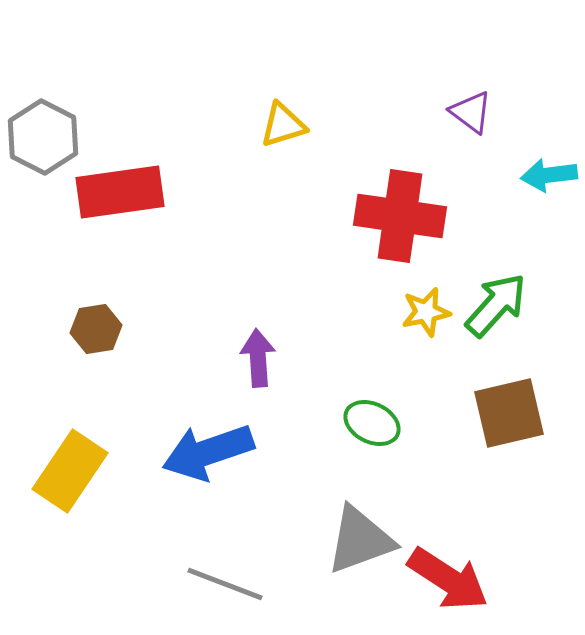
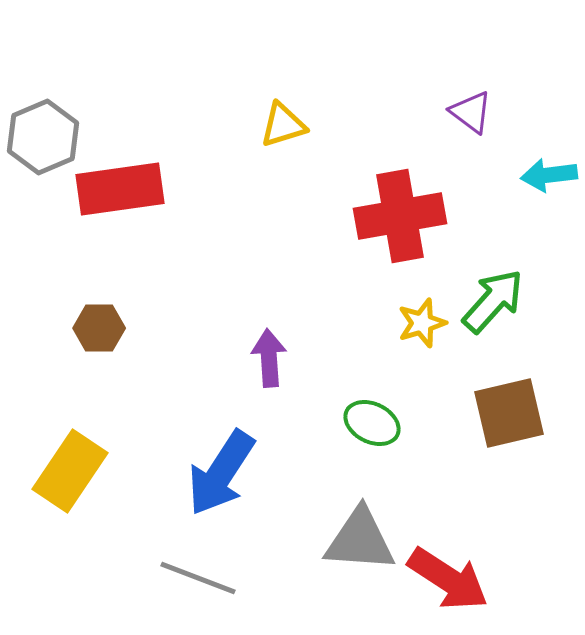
gray hexagon: rotated 10 degrees clockwise
red rectangle: moved 3 px up
red cross: rotated 18 degrees counterclockwise
green arrow: moved 3 px left, 4 px up
yellow star: moved 4 px left, 11 px down; rotated 6 degrees counterclockwise
brown hexagon: moved 3 px right, 1 px up; rotated 9 degrees clockwise
purple arrow: moved 11 px right
blue arrow: moved 13 px right, 21 px down; rotated 38 degrees counterclockwise
gray triangle: rotated 24 degrees clockwise
gray line: moved 27 px left, 6 px up
